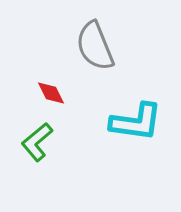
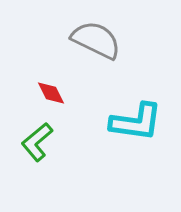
gray semicircle: moved 1 px right, 6 px up; rotated 138 degrees clockwise
